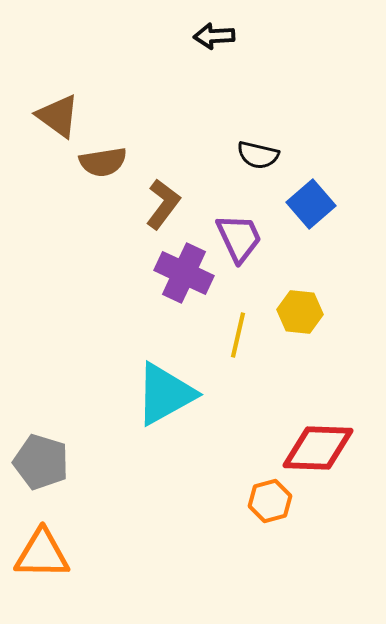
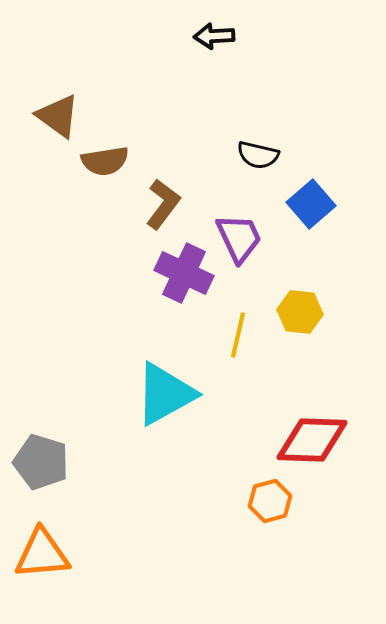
brown semicircle: moved 2 px right, 1 px up
red diamond: moved 6 px left, 8 px up
orange triangle: rotated 6 degrees counterclockwise
